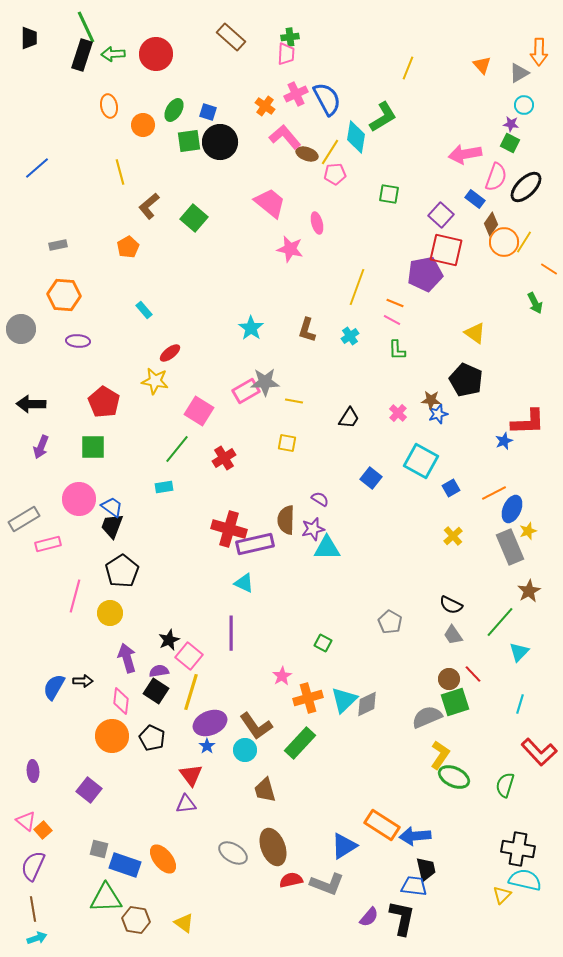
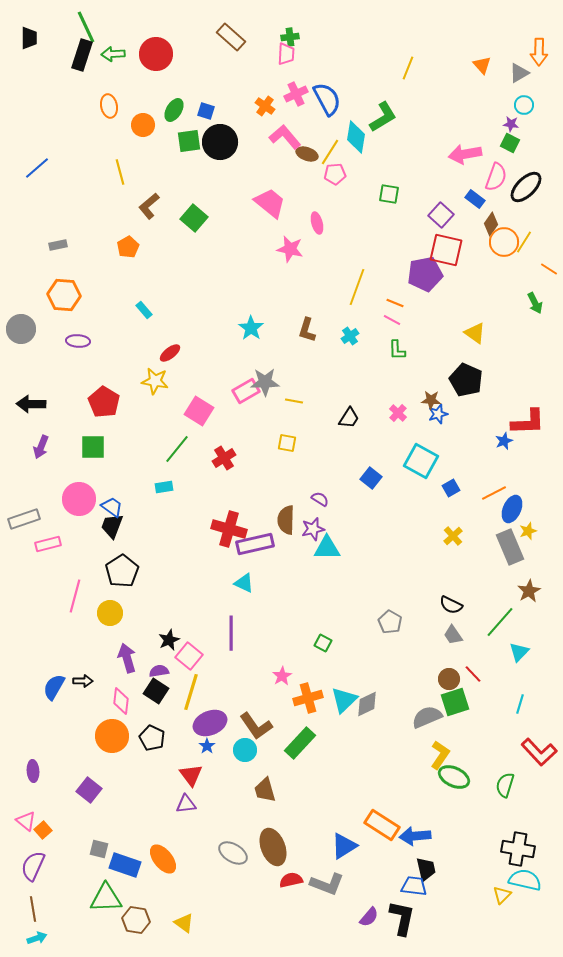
blue square at (208, 112): moved 2 px left, 1 px up
gray rectangle at (24, 519): rotated 12 degrees clockwise
